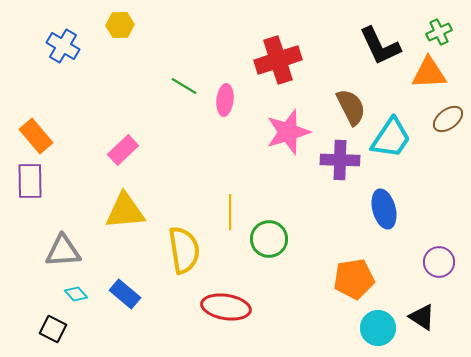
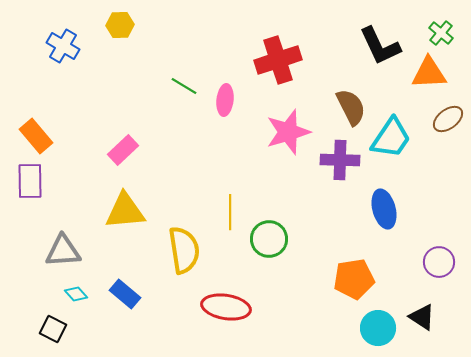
green cross: moved 2 px right, 1 px down; rotated 25 degrees counterclockwise
